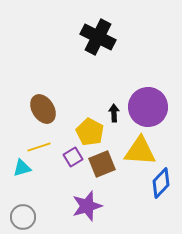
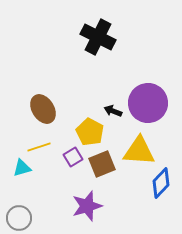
purple circle: moved 4 px up
black arrow: moved 1 px left, 2 px up; rotated 66 degrees counterclockwise
yellow triangle: moved 1 px left
gray circle: moved 4 px left, 1 px down
